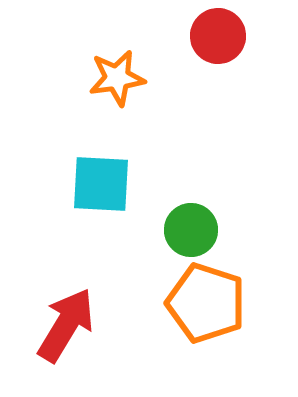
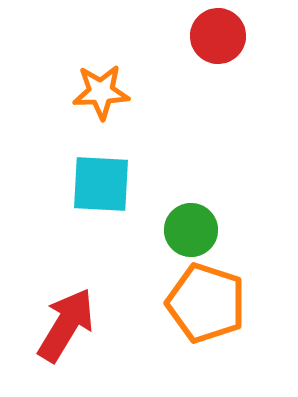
orange star: moved 16 px left, 14 px down; rotated 6 degrees clockwise
